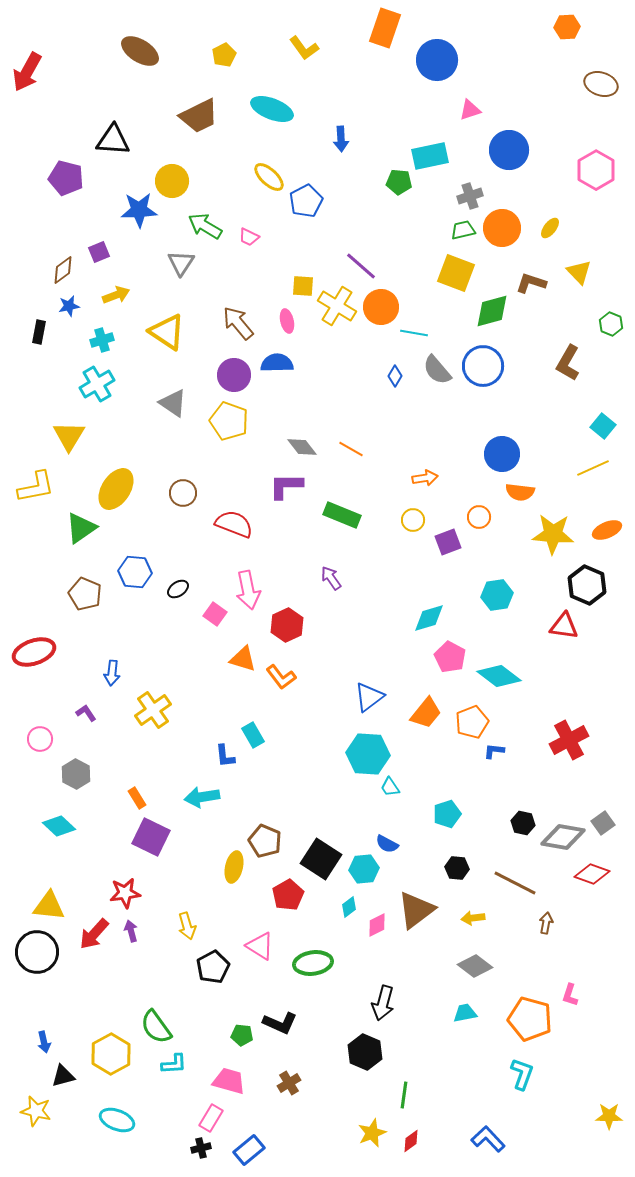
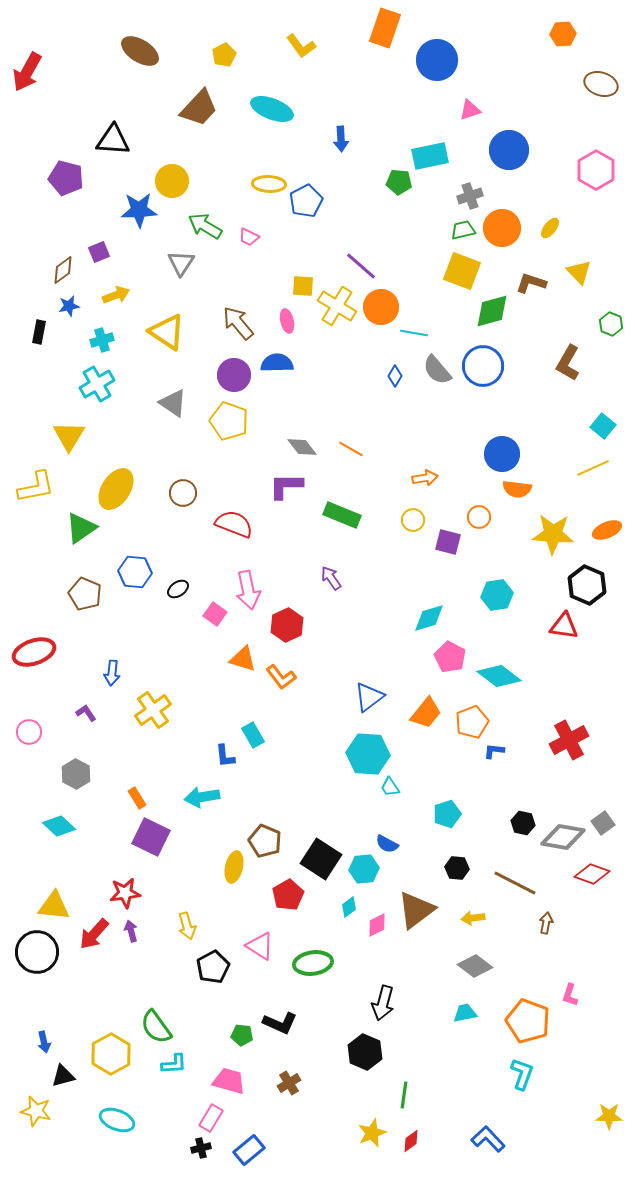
orange hexagon at (567, 27): moved 4 px left, 7 px down
yellow L-shape at (304, 48): moved 3 px left, 2 px up
brown trapezoid at (199, 116): moved 8 px up; rotated 21 degrees counterclockwise
yellow ellipse at (269, 177): moved 7 px down; rotated 40 degrees counterclockwise
yellow square at (456, 273): moved 6 px right, 2 px up
orange semicircle at (520, 492): moved 3 px left, 3 px up
purple square at (448, 542): rotated 36 degrees clockwise
pink circle at (40, 739): moved 11 px left, 7 px up
yellow triangle at (49, 906): moved 5 px right
orange pentagon at (530, 1019): moved 2 px left, 2 px down; rotated 6 degrees clockwise
